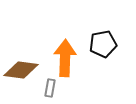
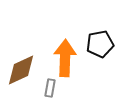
black pentagon: moved 3 px left
brown diamond: rotated 32 degrees counterclockwise
